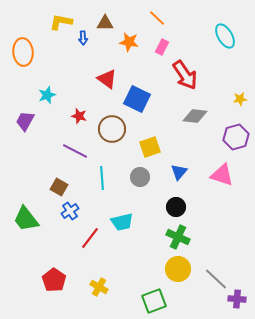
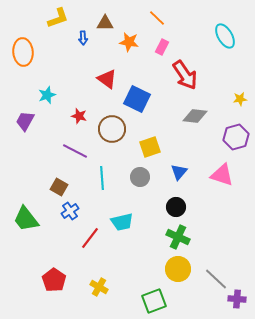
yellow L-shape: moved 3 px left, 4 px up; rotated 150 degrees clockwise
